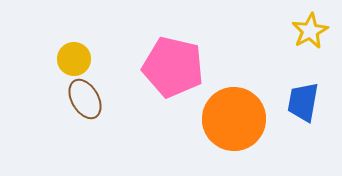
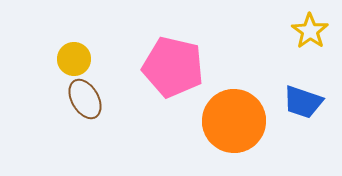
yellow star: rotated 9 degrees counterclockwise
blue trapezoid: rotated 81 degrees counterclockwise
orange circle: moved 2 px down
